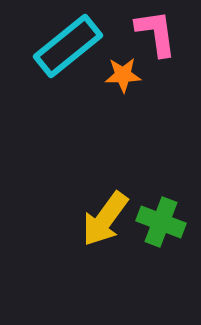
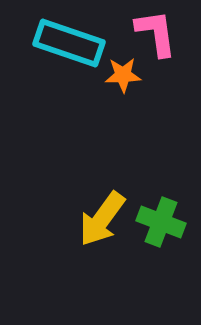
cyan rectangle: moved 1 px right, 3 px up; rotated 58 degrees clockwise
yellow arrow: moved 3 px left
